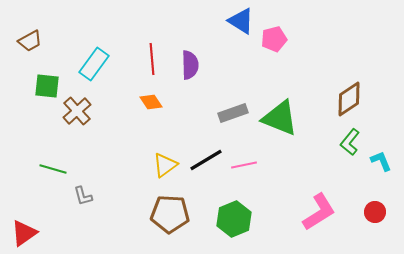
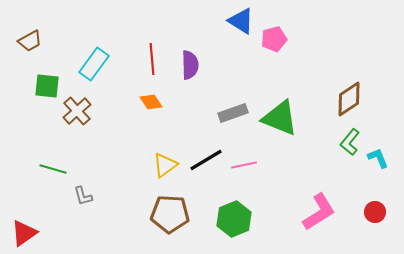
cyan L-shape: moved 3 px left, 3 px up
